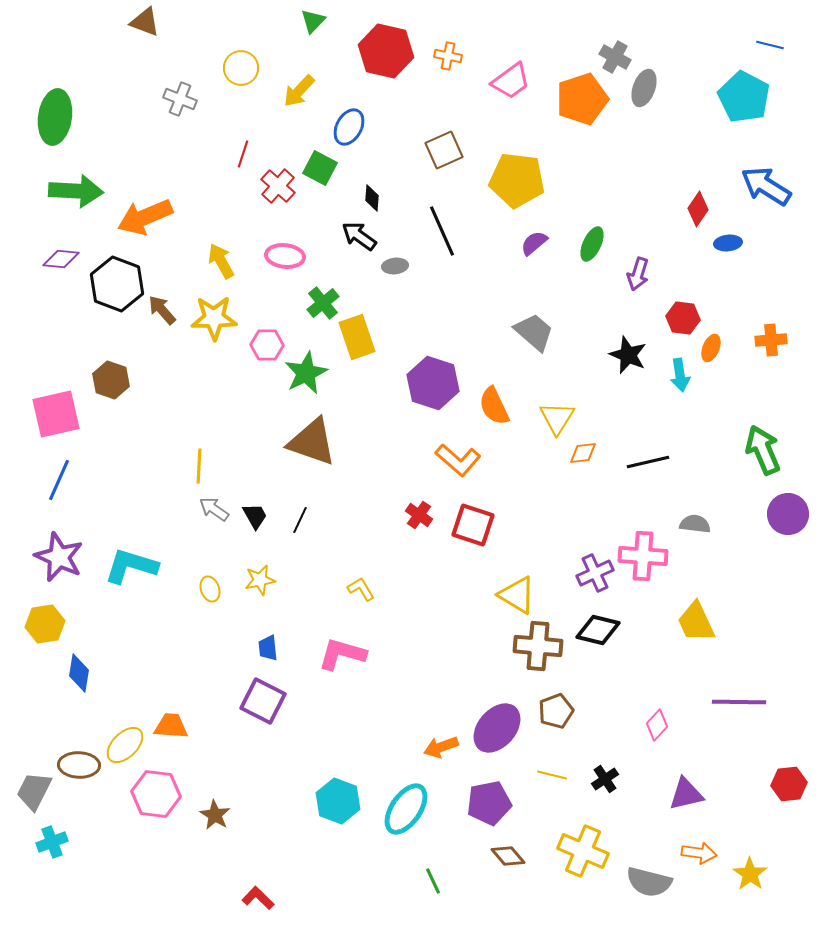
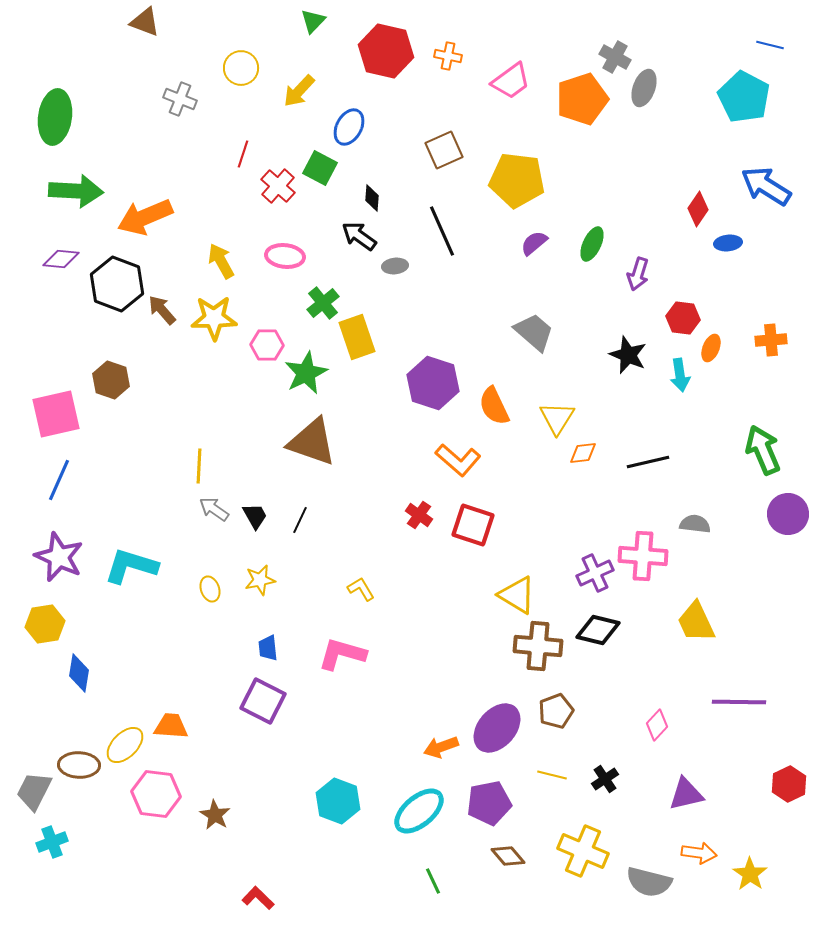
red hexagon at (789, 784): rotated 20 degrees counterclockwise
cyan ellipse at (406, 809): moved 13 px right, 2 px down; rotated 16 degrees clockwise
